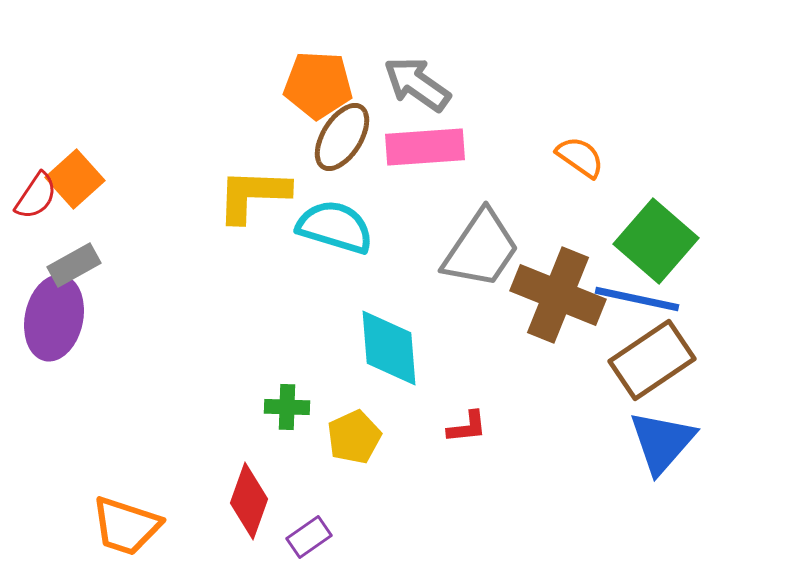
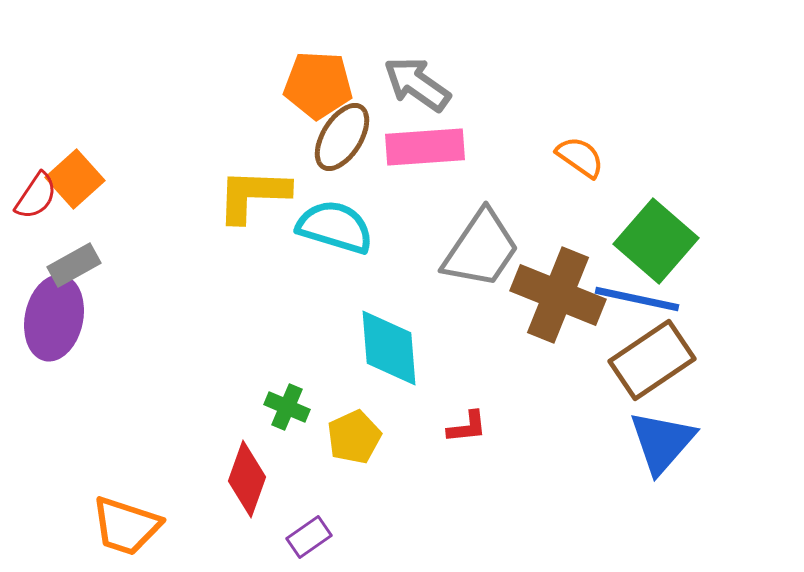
green cross: rotated 21 degrees clockwise
red diamond: moved 2 px left, 22 px up
